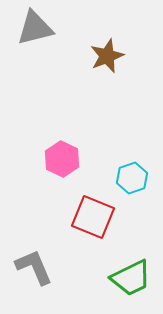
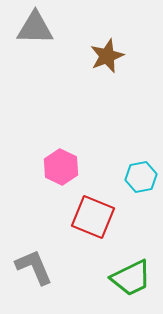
gray triangle: rotated 15 degrees clockwise
pink hexagon: moved 1 px left, 8 px down
cyan hexagon: moved 9 px right, 1 px up; rotated 8 degrees clockwise
